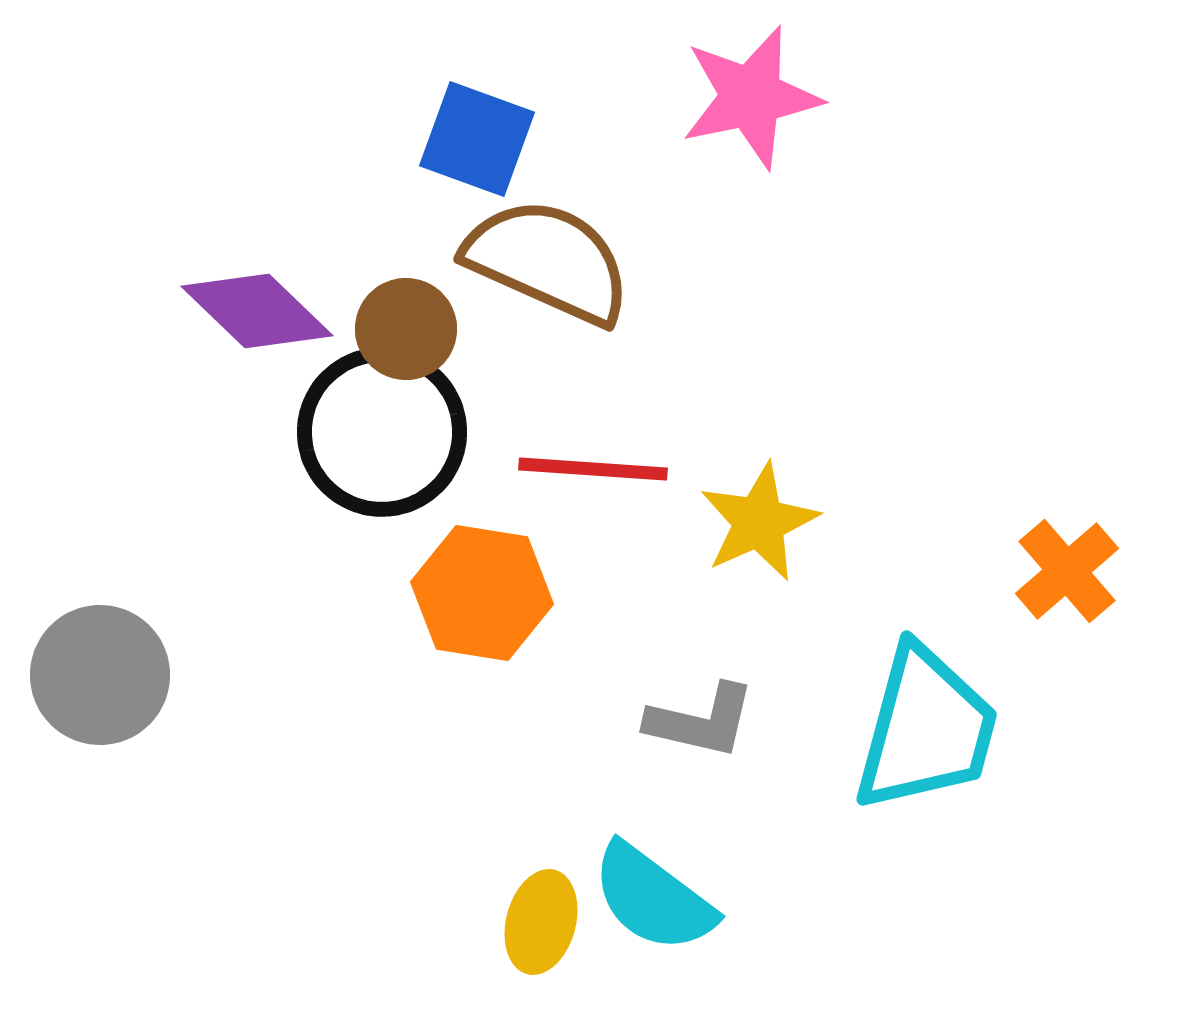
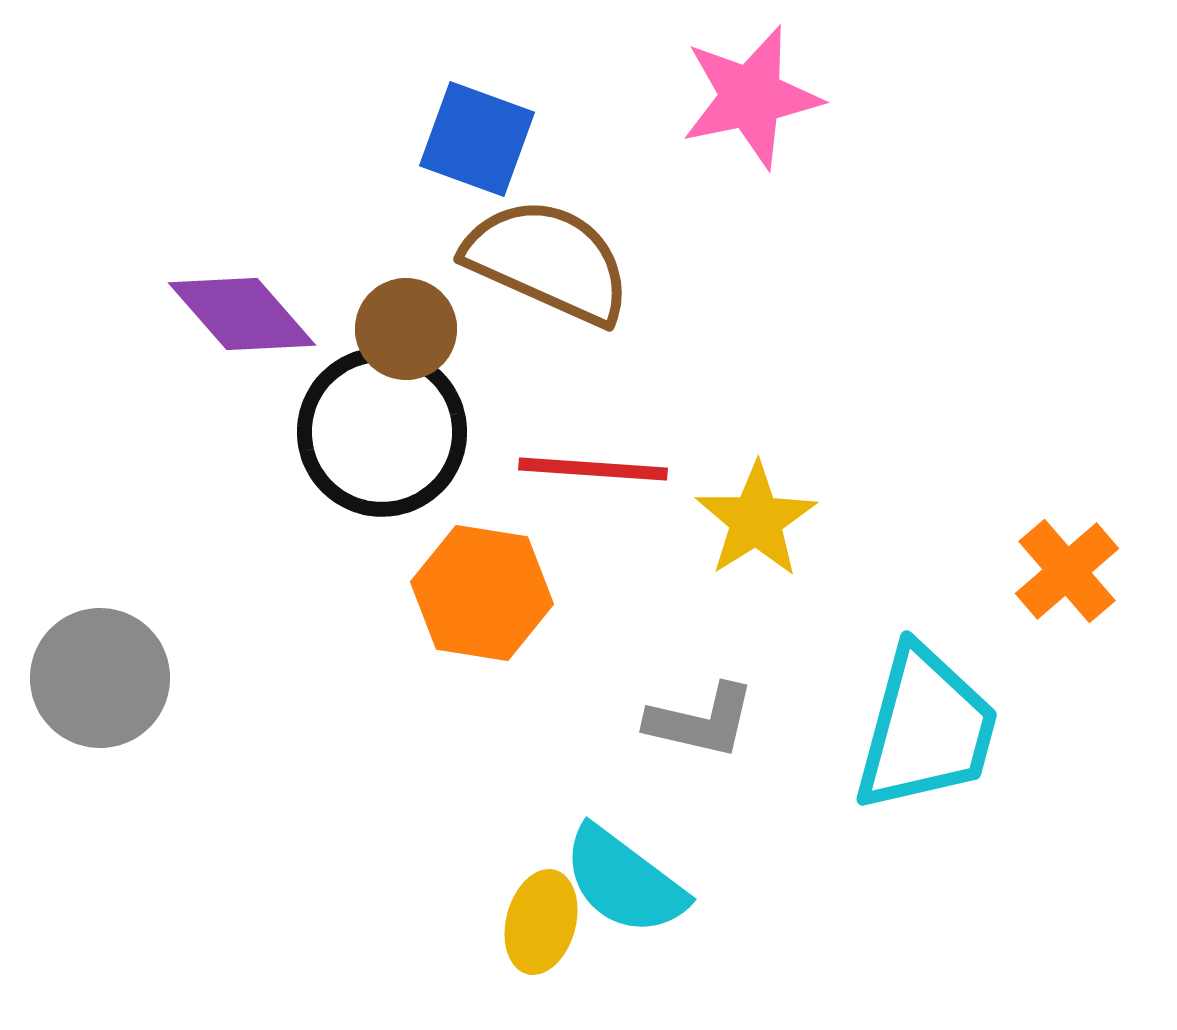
purple diamond: moved 15 px left, 3 px down; rotated 5 degrees clockwise
yellow star: moved 3 px left, 2 px up; rotated 8 degrees counterclockwise
gray circle: moved 3 px down
cyan semicircle: moved 29 px left, 17 px up
